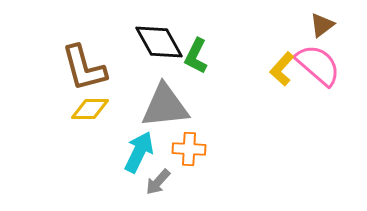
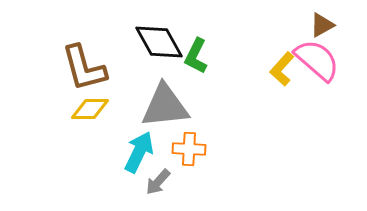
brown triangle: rotated 8 degrees clockwise
pink semicircle: moved 1 px left, 5 px up
